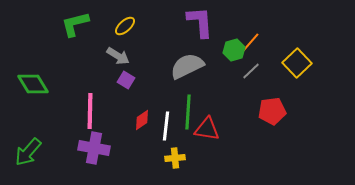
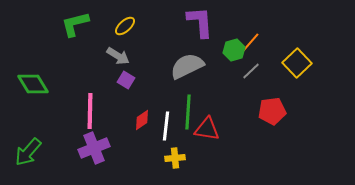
purple cross: rotated 32 degrees counterclockwise
